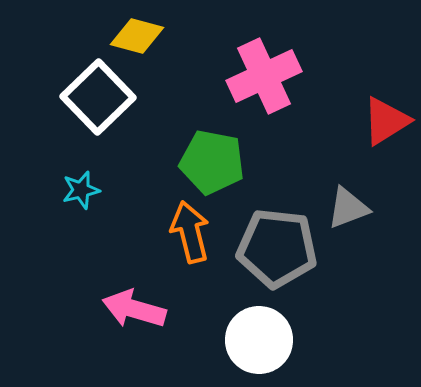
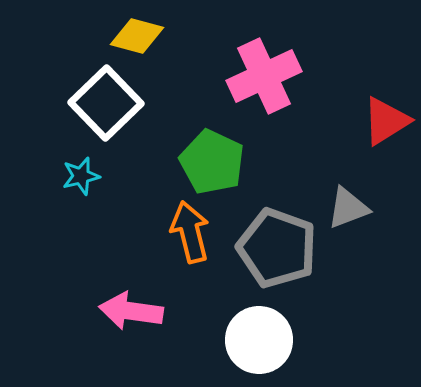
white square: moved 8 px right, 6 px down
green pentagon: rotated 14 degrees clockwise
cyan star: moved 14 px up
gray pentagon: rotated 14 degrees clockwise
pink arrow: moved 3 px left, 2 px down; rotated 8 degrees counterclockwise
